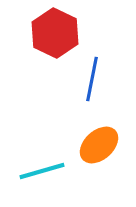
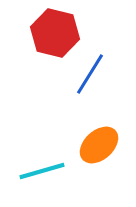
red hexagon: rotated 12 degrees counterclockwise
blue line: moved 2 px left, 5 px up; rotated 21 degrees clockwise
